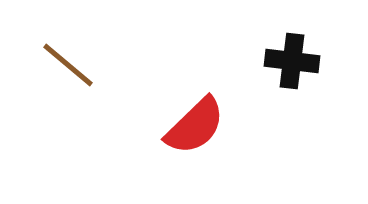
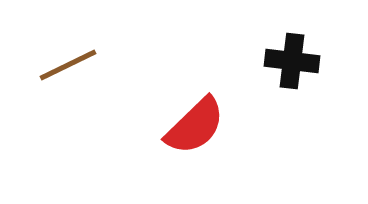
brown line: rotated 66 degrees counterclockwise
